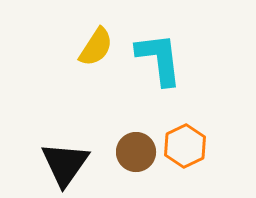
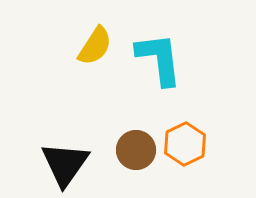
yellow semicircle: moved 1 px left, 1 px up
orange hexagon: moved 2 px up
brown circle: moved 2 px up
